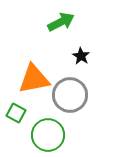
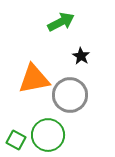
green square: moved 27 px down
